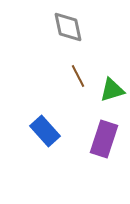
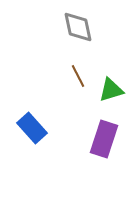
gray diamond: moved 10 px right
green triangle: moved 1 px left
blue rectangle: moved 13 px left, 3 px up
